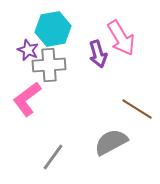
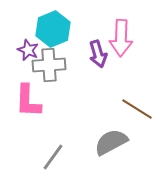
cyan hexagon: rotated 12 degrees counterclockwise
pink arrow: rotated 33 degrees clockwise
pink L-shape: moved 1 px right, 2 px down; rotated 51 degrees counterclockwise
